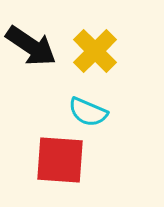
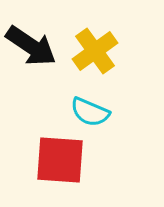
yellow cross: rotated 9 degrees clockwise
cyan semicircle: moved 2 px right
